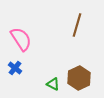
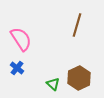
blue cross: moved 2 px right
green triangle: rotated 16 degrees clockwise
